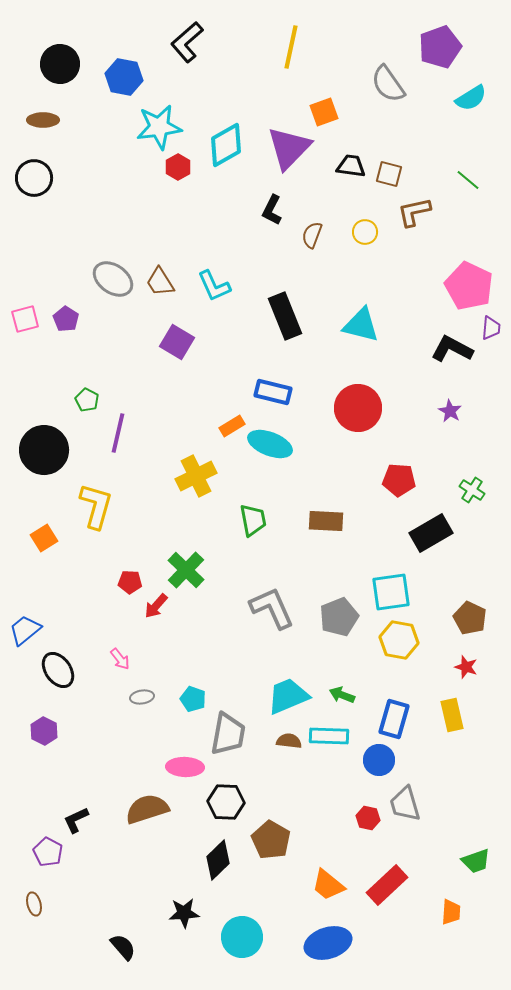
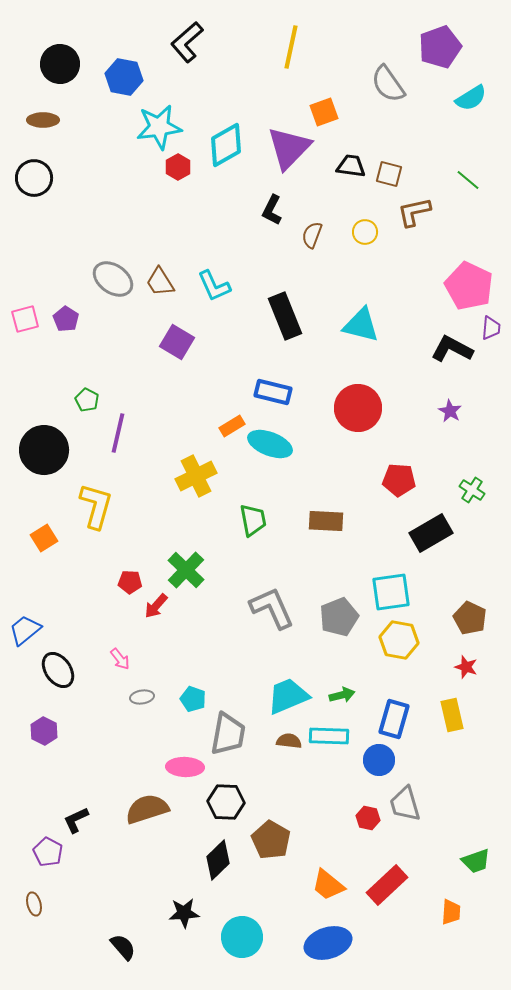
green arrow at (342, 695): rotated 145 degrees clockwise
